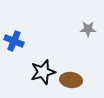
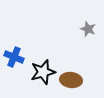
gray star: rotated 21 degrees clockwise
blue cross: moved 16 px down
